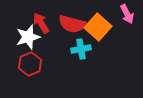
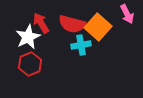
white star: rotated 10 degrees counterclockwise
cyan cross: moved 4 px up
